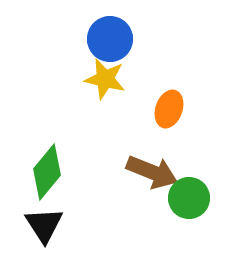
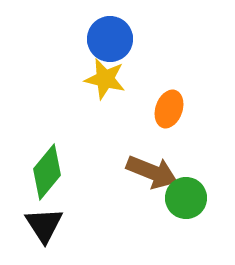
green circle: moved 3 px left
